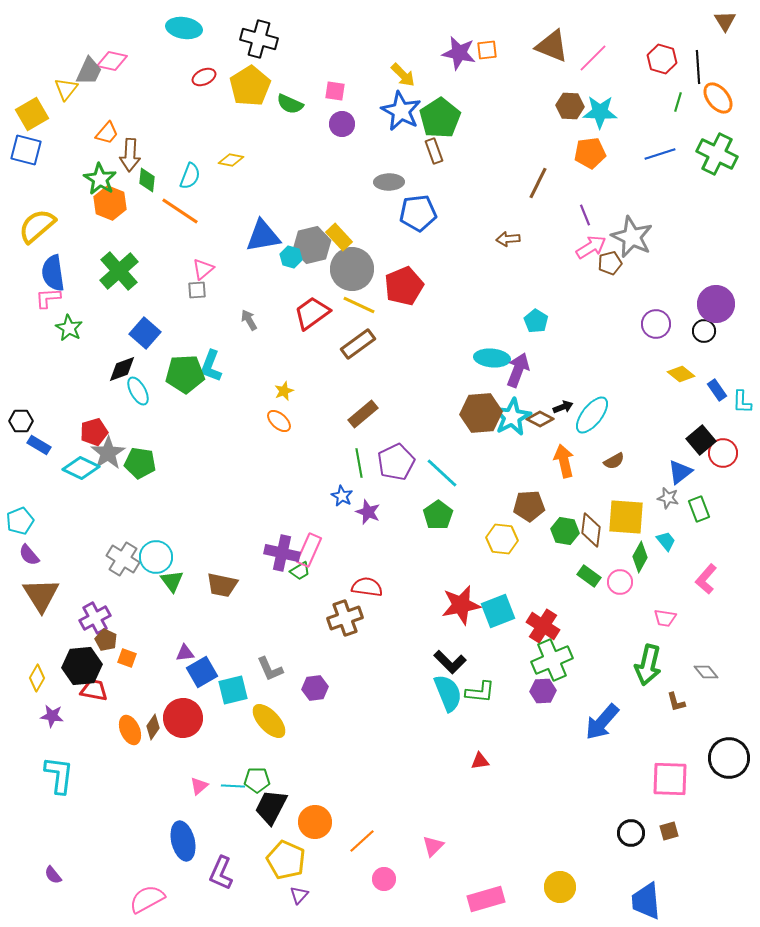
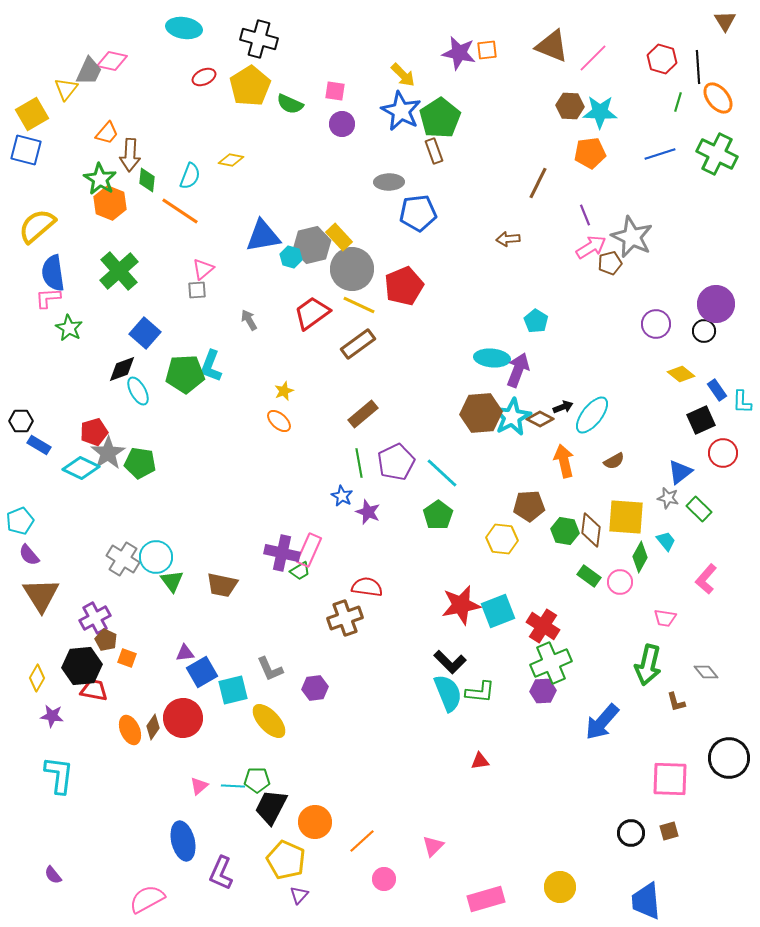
black square at (701, 440): moved 20 px up; rotated 16 degrees clockwise
green rectangle at (699, 509): rotated 25 degrees counterclockwise
green cross at (552, 660): moved 1 px left, 3 px down
